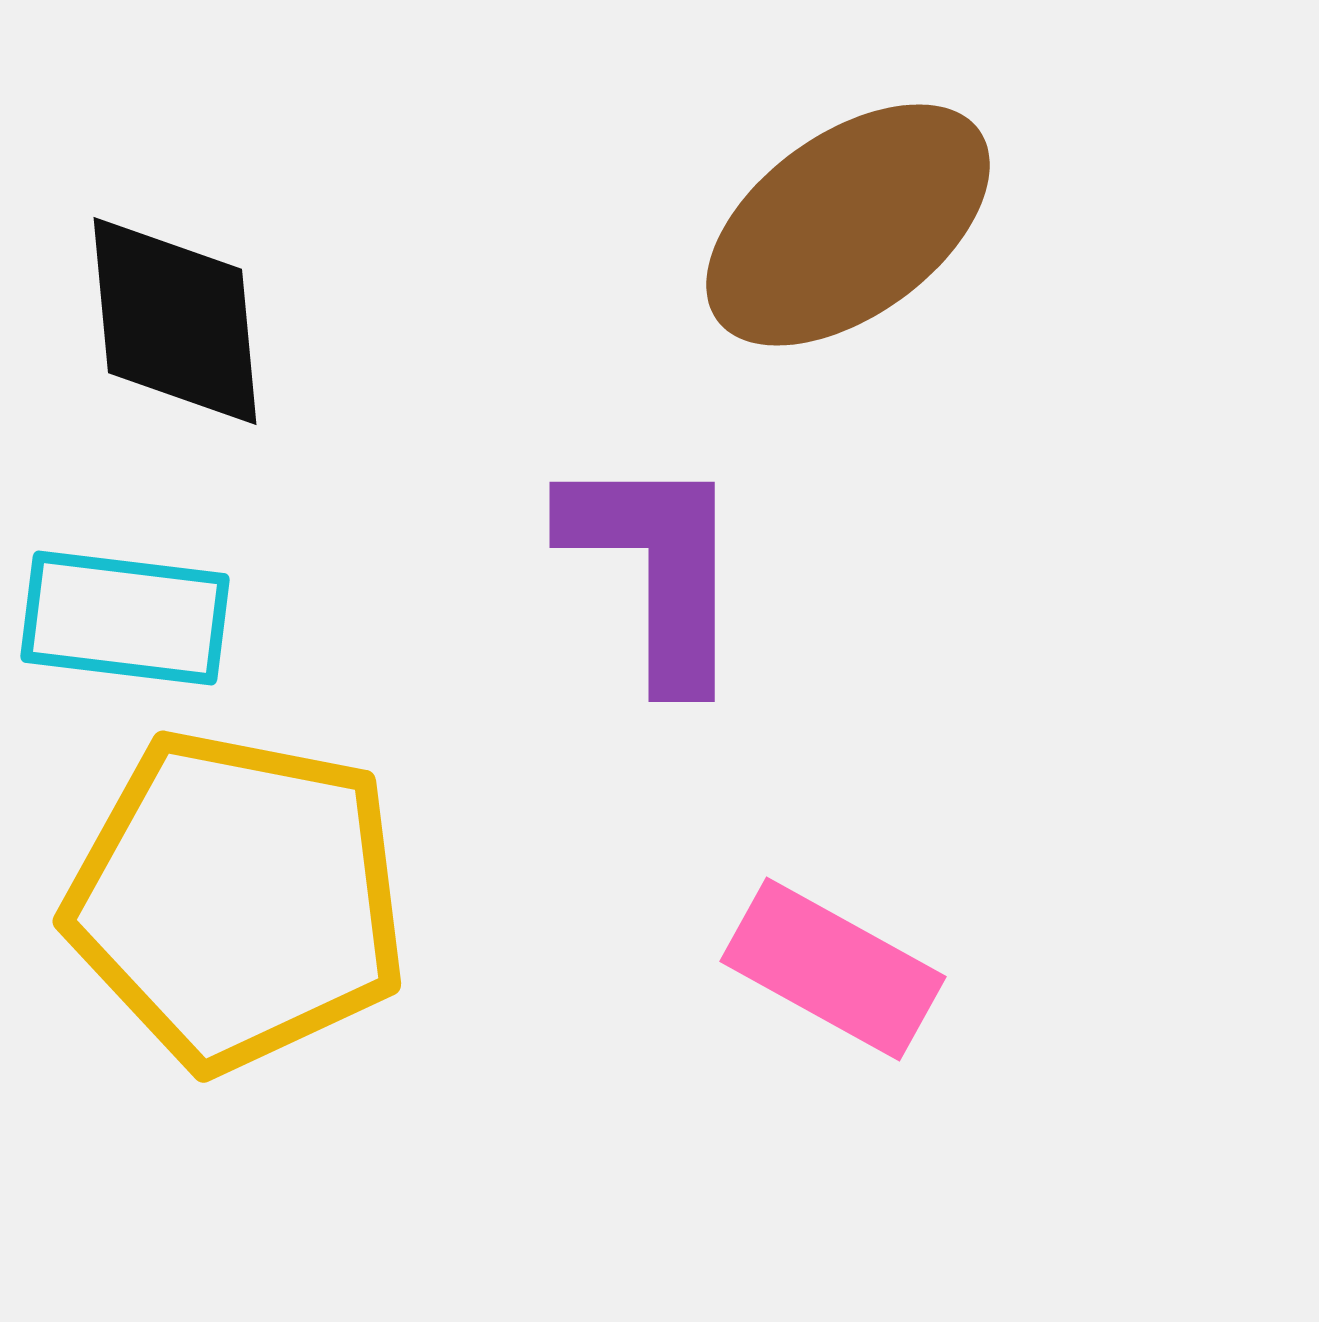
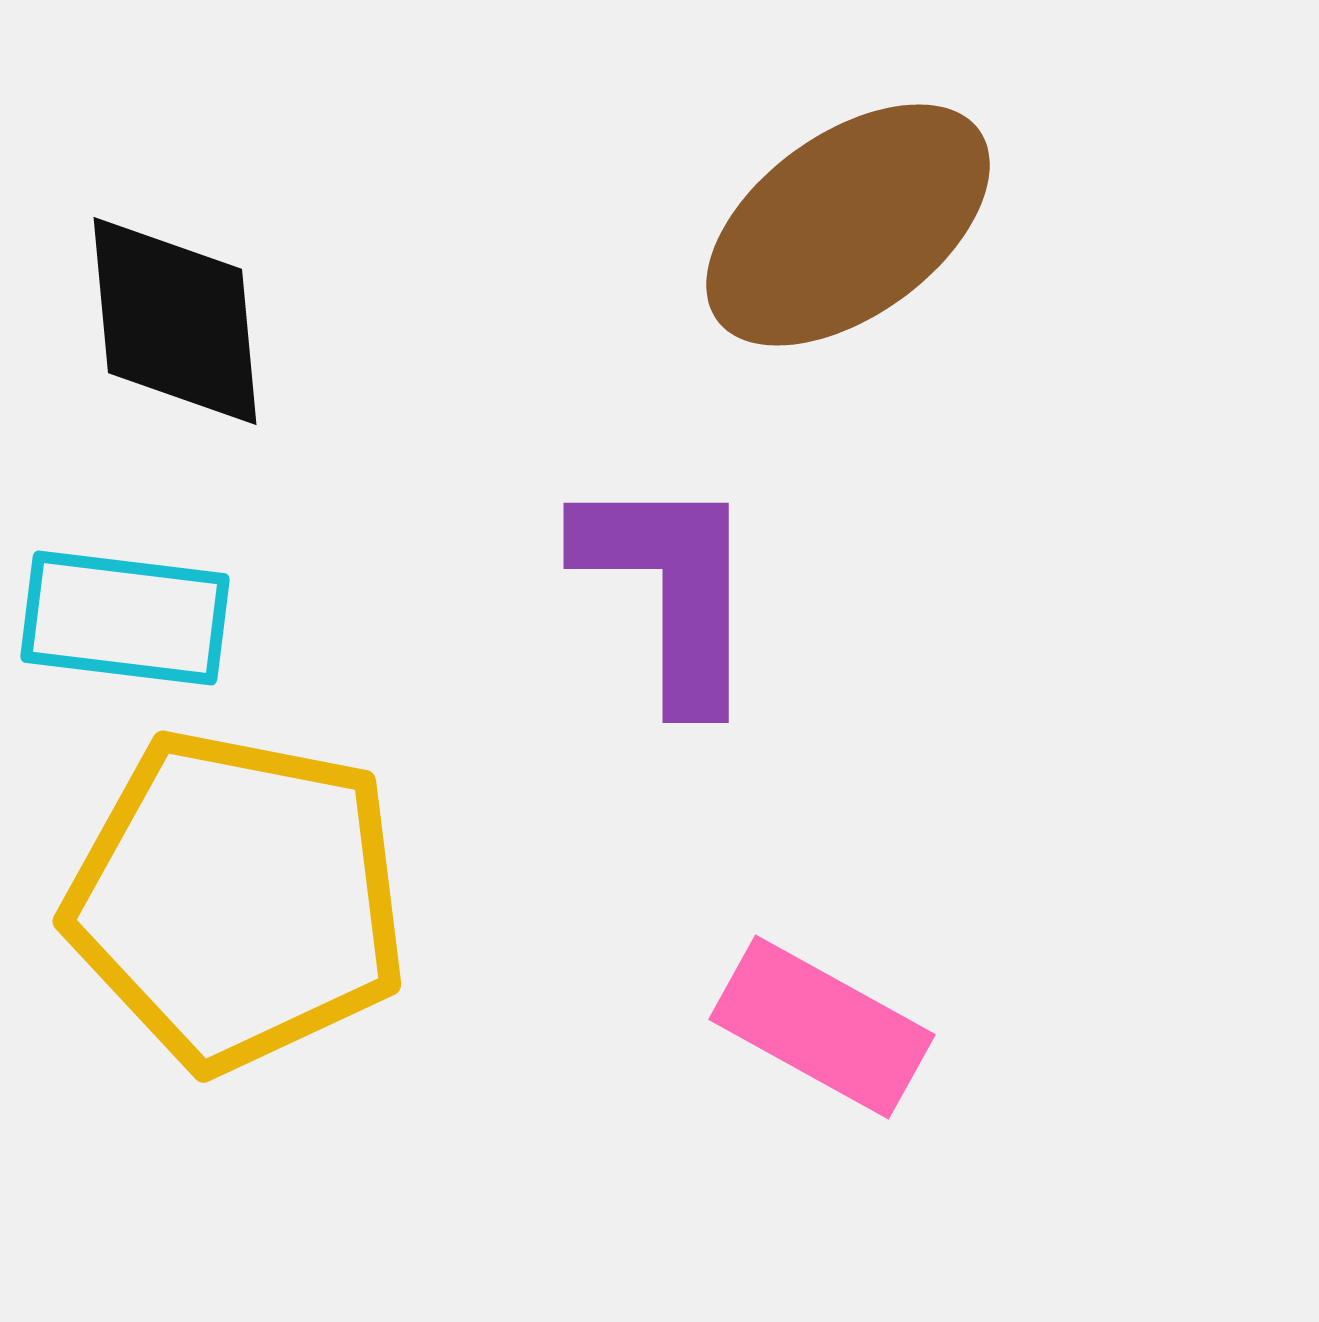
purple L-shape: moved 14 px right, 21 px down
pink rectangle: moved 11 px left, 58 px down
